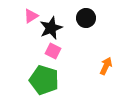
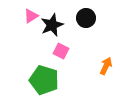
black star: moved 1 px right, 3 px up
pink square: moved 8 px right
